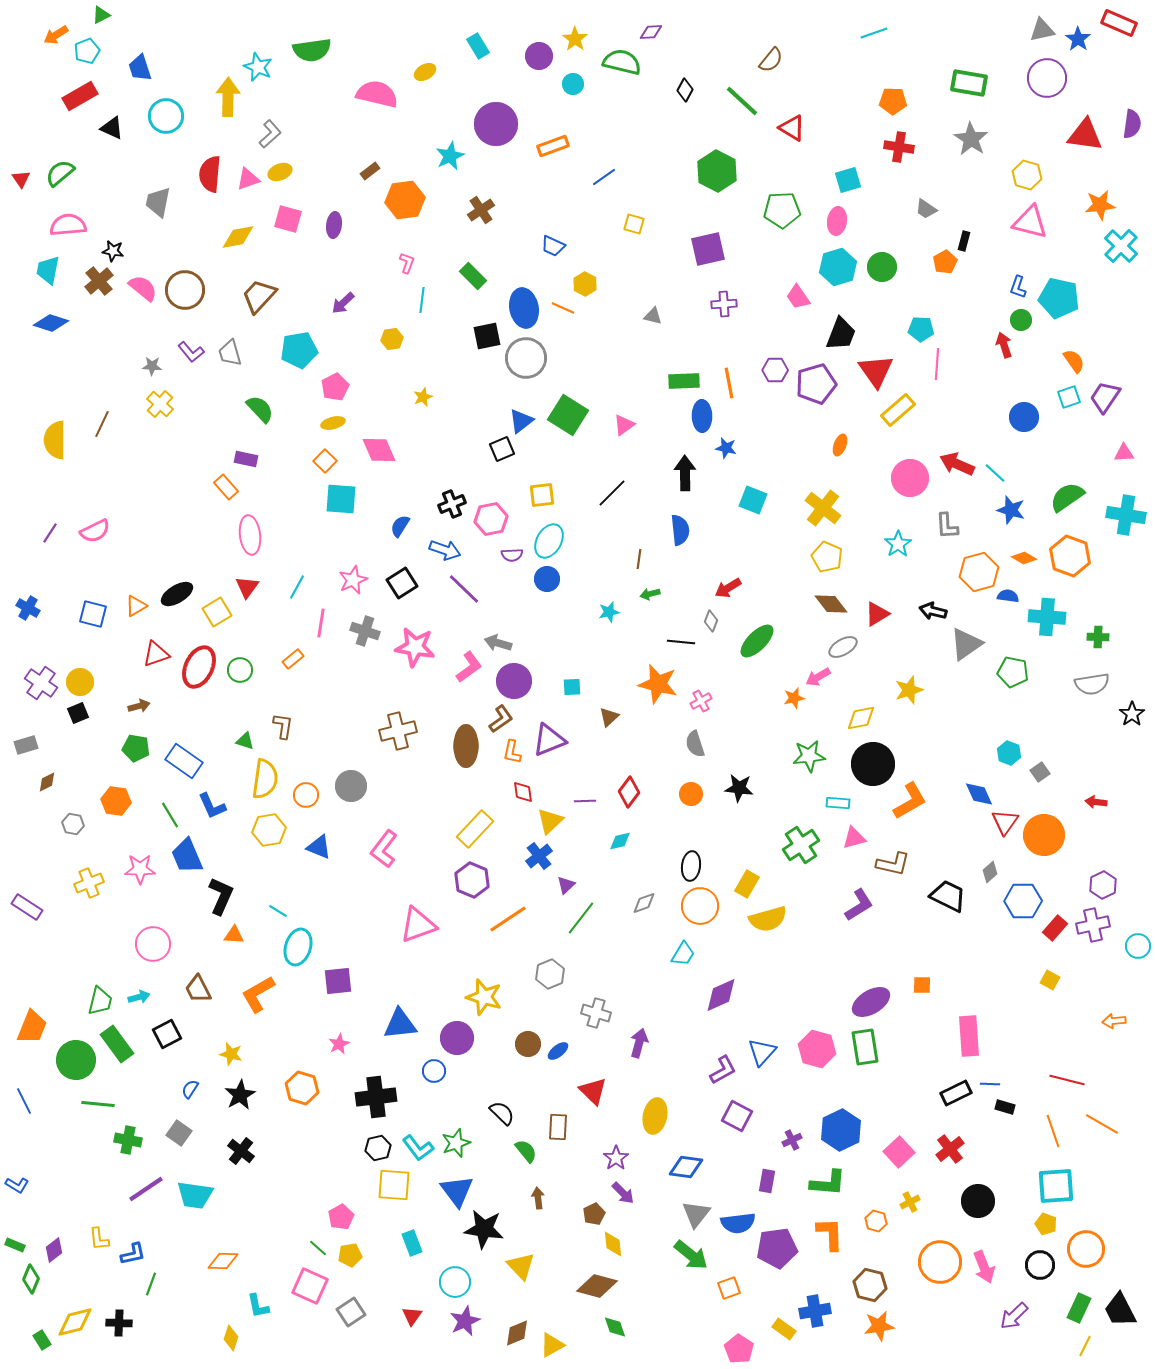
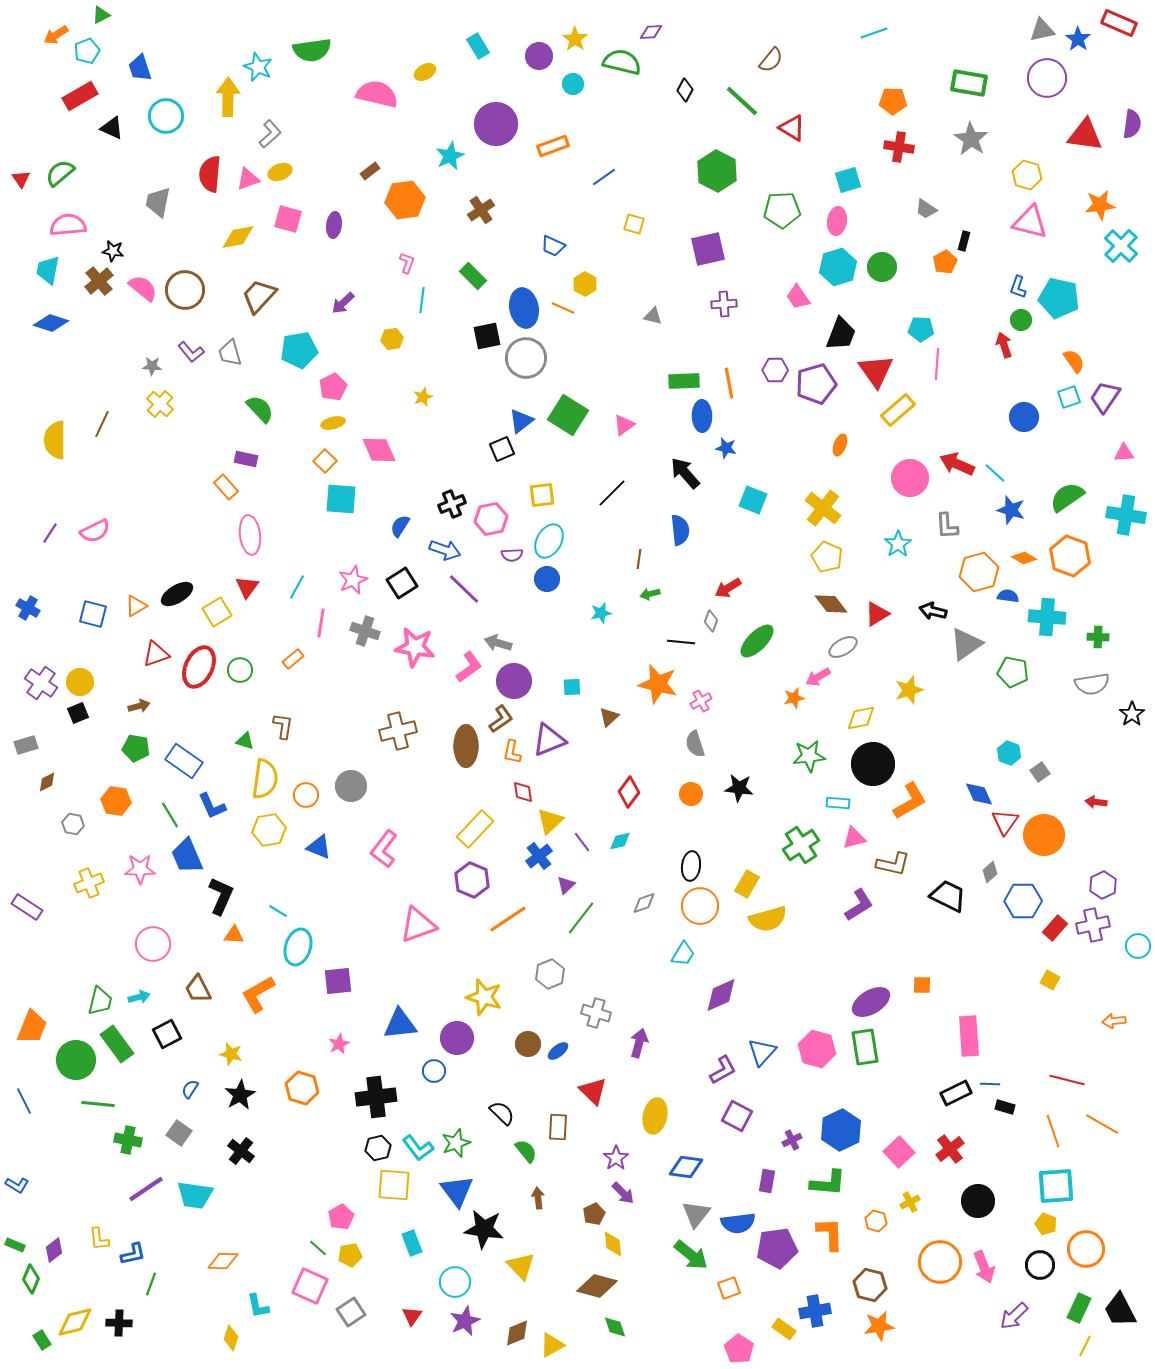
pink pentagon at (335, 387): moved 2 px left
black arrow at (685, 473): rotated 40 degrees counterclockwise
cyan star at (609, 612): moved 8 px left, 1 px down
purple line at (585, 801): moved 3 px left, 41 px down; rotated 55 degrees clockwise
